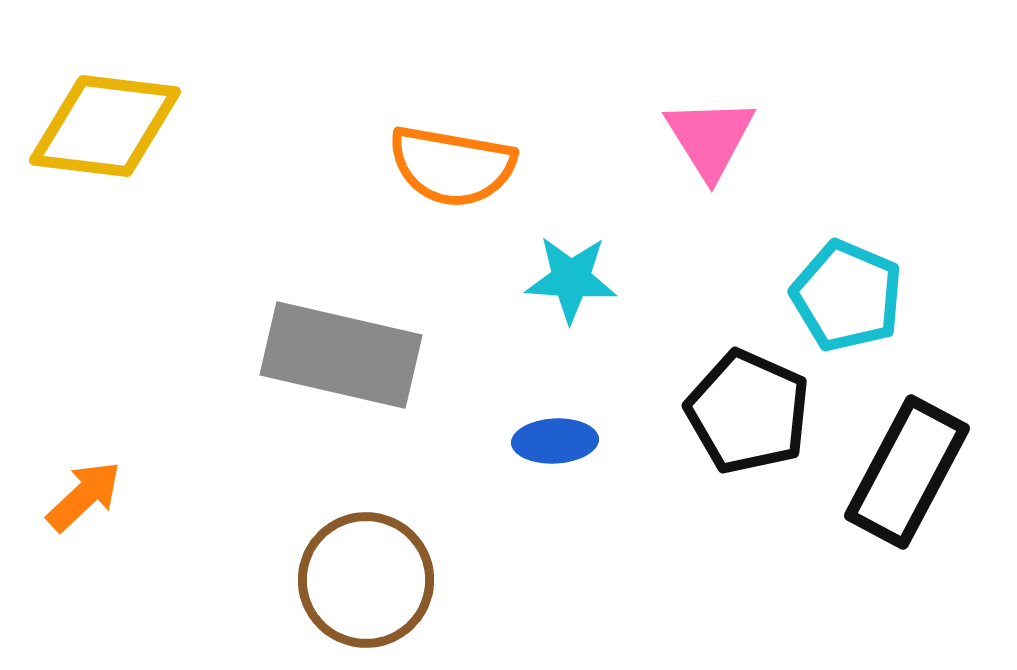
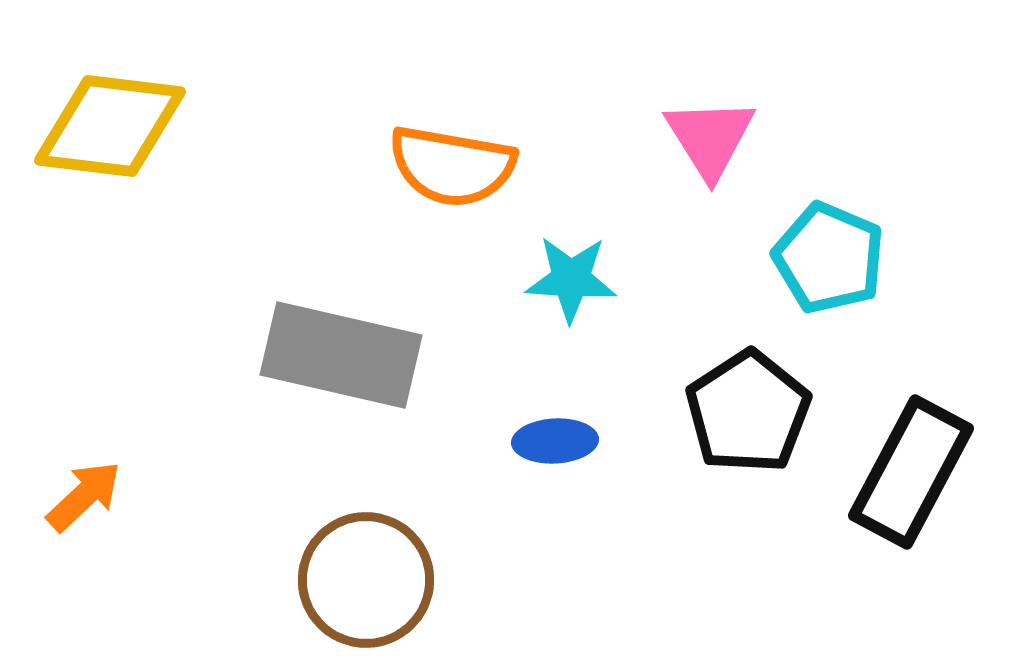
yellow diamond: moved 5 px right
cyan pentagon: moved 18 px left, 38 px up
black pentagon: rotated 15 degrees clockwise
black rectangle: moved 4 px right
